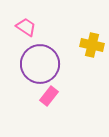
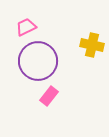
pink trapezoid: rotated 60 degrees counterclockwise
purple circle: moved 2 px left, 3 px up
